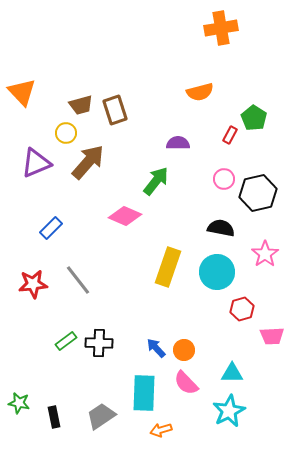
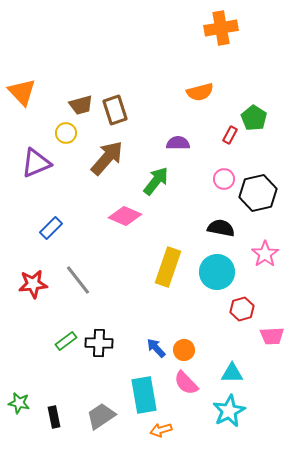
brown arrow: moved 19 px right, 4 px up
cyan rectangle: moved 2 px down; rotated 12 degrees counterclockwise
